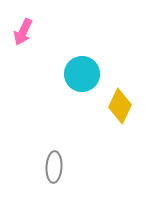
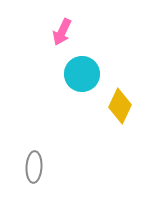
pink arrow: moved 39 px right
gray ellipse: moved 20 px left
